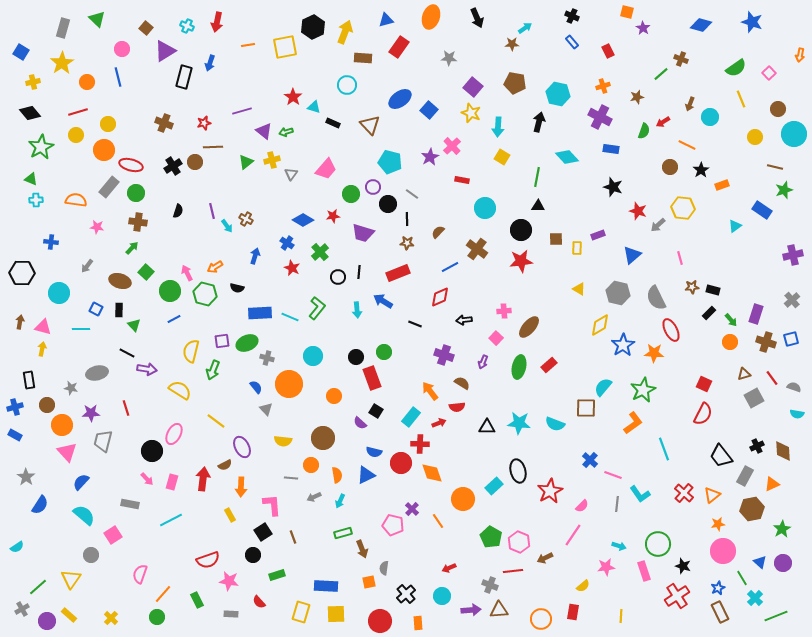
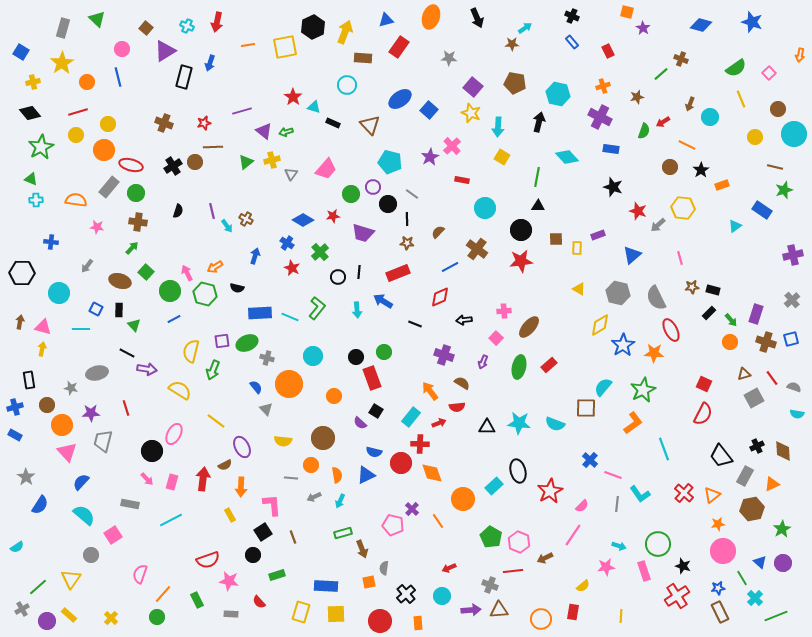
blue star at (718, 588): rotated 16 degrees clockwise
